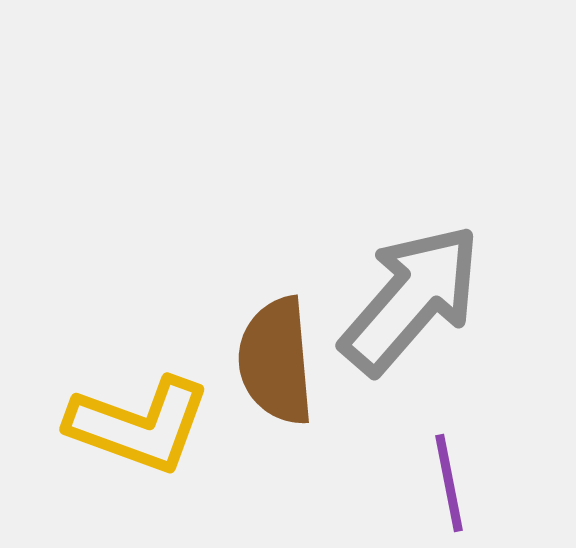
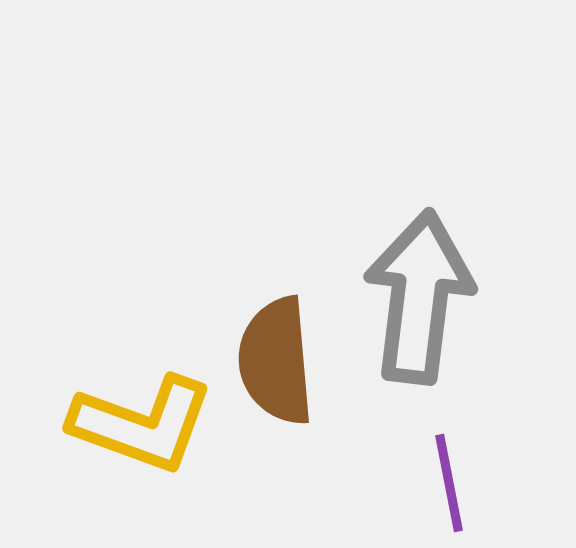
gray arrow: moved 8 px right, 2 px up; rotated 34 degrees counterclockwise
yellow L-shape: moved 3 px right, 1 px up
